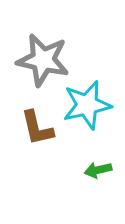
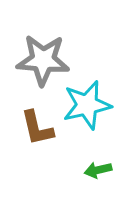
gray star: rotated 8 degrees counterclockwise
